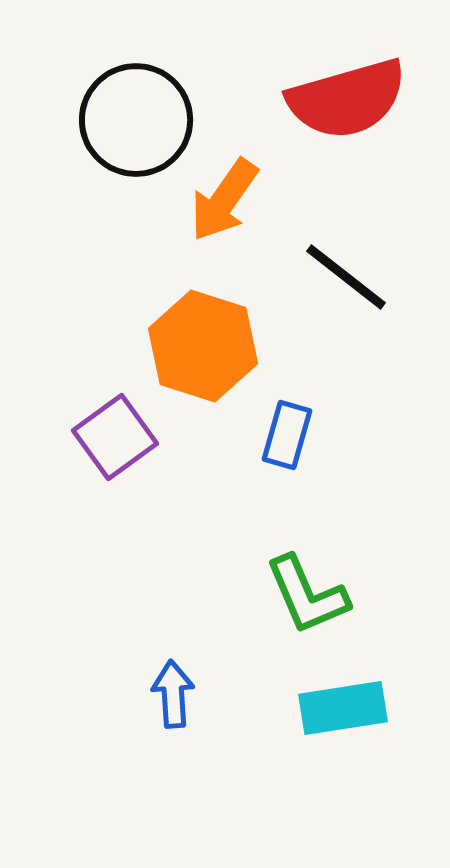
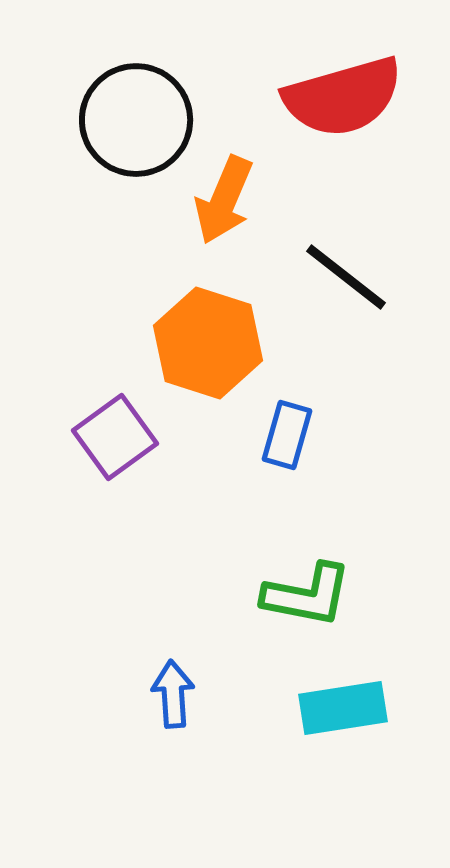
red semicircle: moved 4 px left, 2 px up
orange arrow: rotated 12 degrees counterclockwise
orange hexagon: moved 5 px right, 3 px up
green L-shape: rotated 56 degrees counterclockwise
